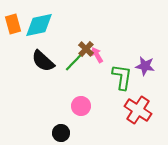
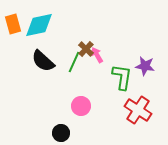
green line: rotated 20 degrees counterclockwise
